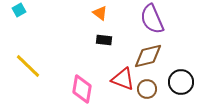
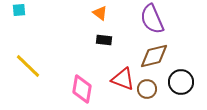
cyan square: rotated 24 degrees clockwise
brown diamond: moved 6 px right
